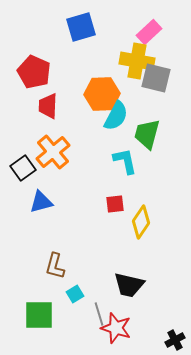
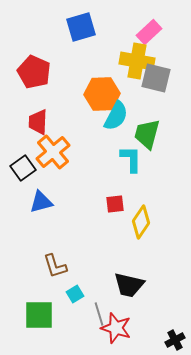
red trapezoid: moved 10 px left, 16 px down
cyan L-shape: moved 6 px right, 2 px up; rotated 12 degrees clockwise
brown L-shape: rotated 32 degrees counterclockwise
